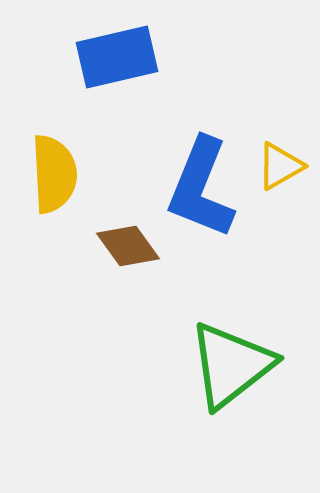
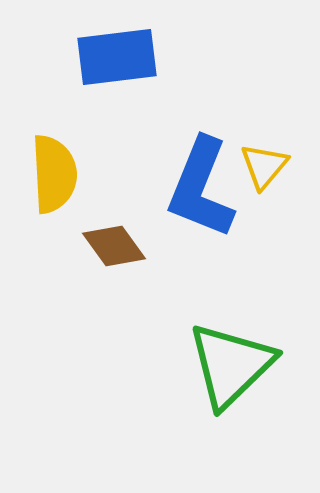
blue rectangle: rotated 6 degrees clockwise
yellow triangle: moved 16 px left; rotated 20 degrees counterclockwise
brown diamond: moved 14 px left
green triangle: rotated 6 degrees counterclockwise
